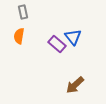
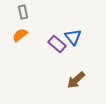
orange semicircle: moved 1 px right, 1 px up; rotated 42 degrees clockwise
brown arrow: moved 1 px right, 5 px up
